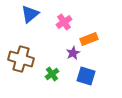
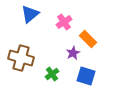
orange rectangle: moved 1 px left; rotated 66 degrees clockwise
brown cross: moved 1 px up
